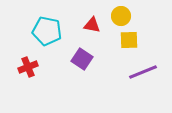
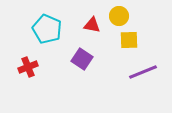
yellow circle: moved 2 px left
cyan pentagon: moved 2 px up; rotated 12 degrees clockwise
